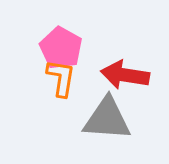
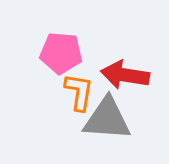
pink pentagon: moved 5 px down; rotated 24 degrees counterclockwise
orange L-shape: moved 18 px right, 14 px down
